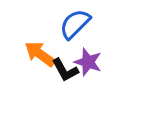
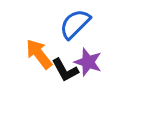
orange arrow: moved 1 px left; rotated 16 degrees clockwise
